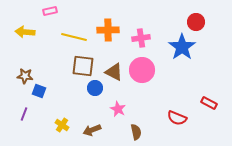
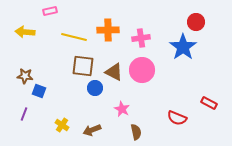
blue star: moved 1 px right
pink star: moved 4 px right
